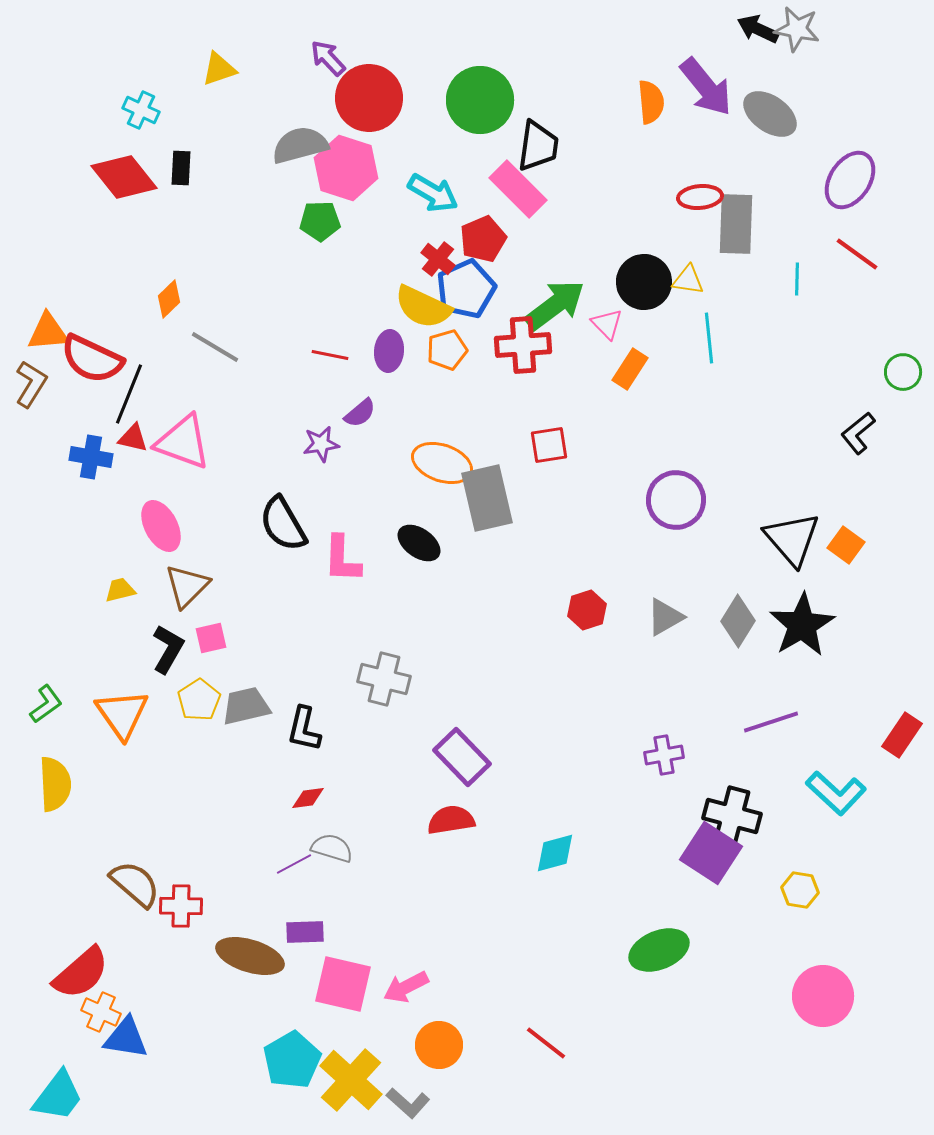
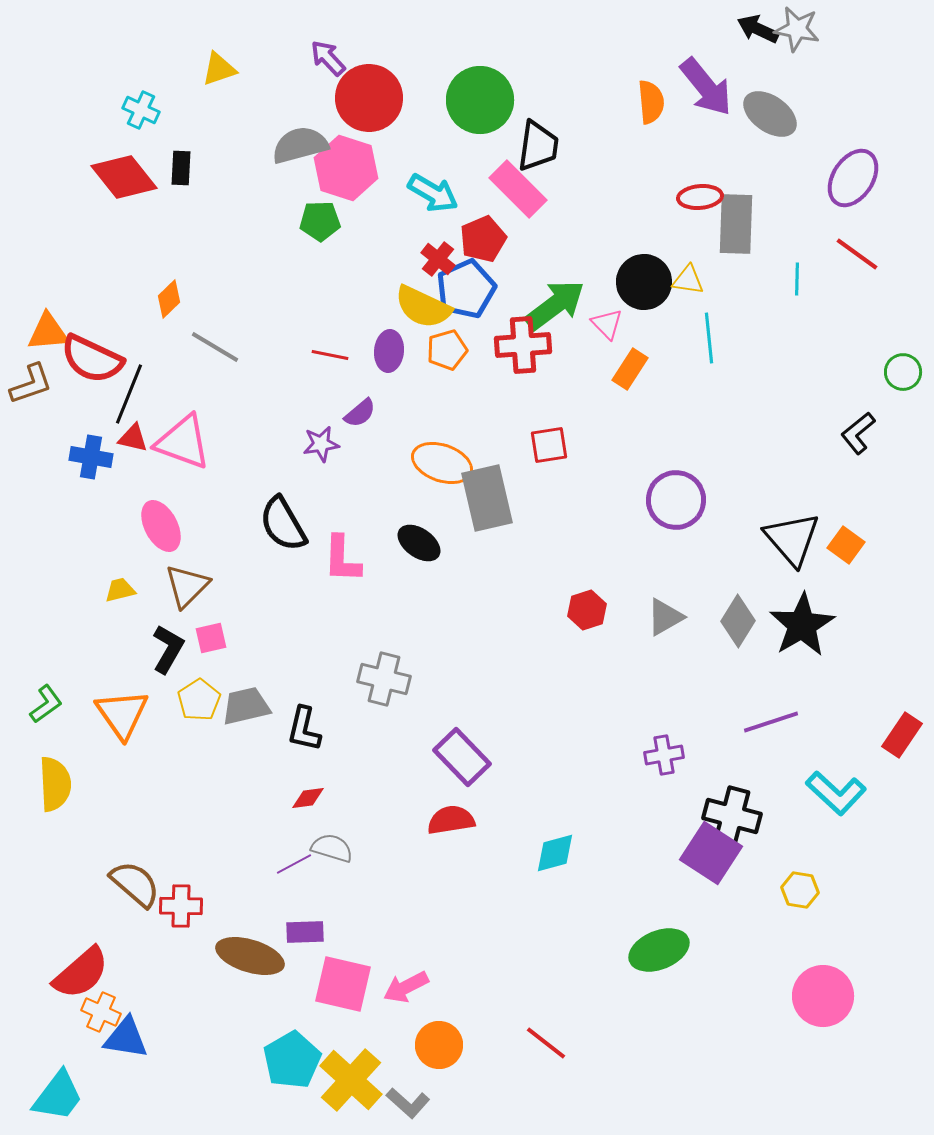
purple ellipse at (850, 180): moved 3 px right, 2 px up
brown L-shape at (31, 384): rotated 39 degrees clockwise
